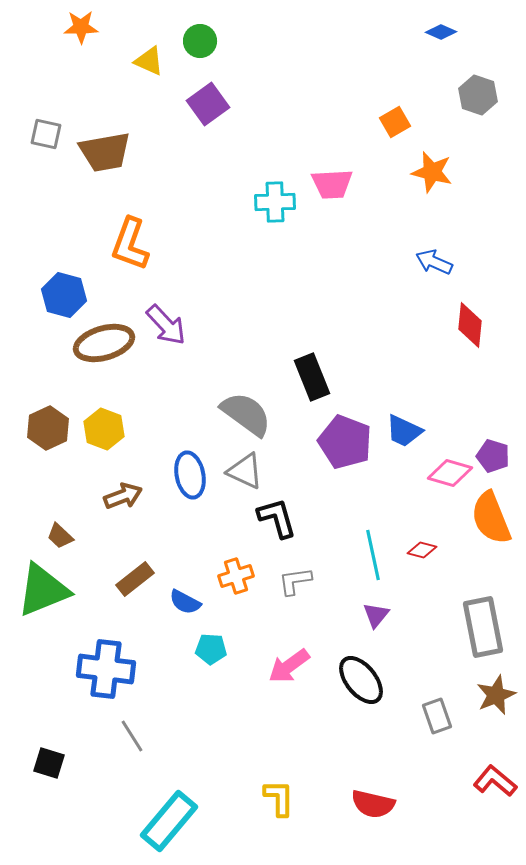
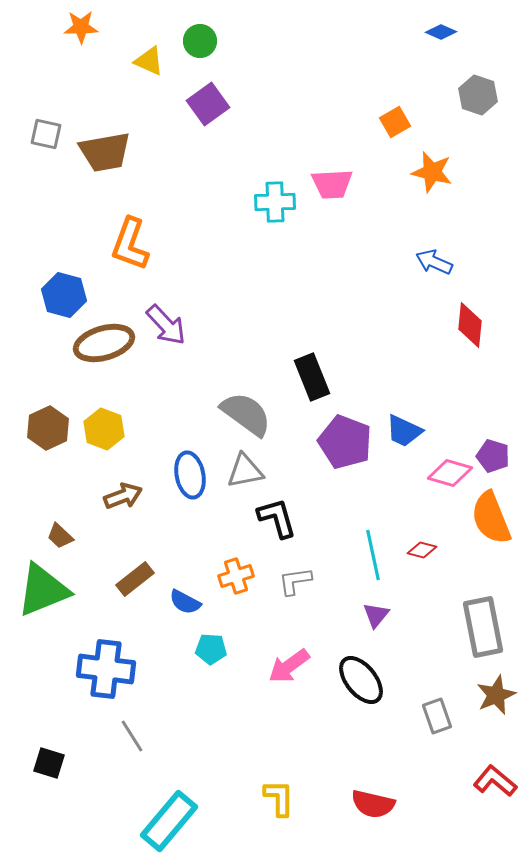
gray triangle at (245, 471): rotated 36 degrees counterclockwise
